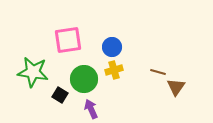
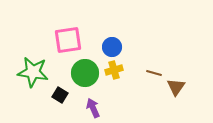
brown line: moved 4 px left, 1 px down
green circle: moved 1 px right, 6 px up
purple arrow: moved 2 px right, 1 px up
